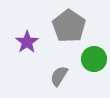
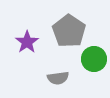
gray pentagon: moved 5 px down
gray semicircle: moved 1 px left, 2 px down; rotated 130 degrees counterclockwise
